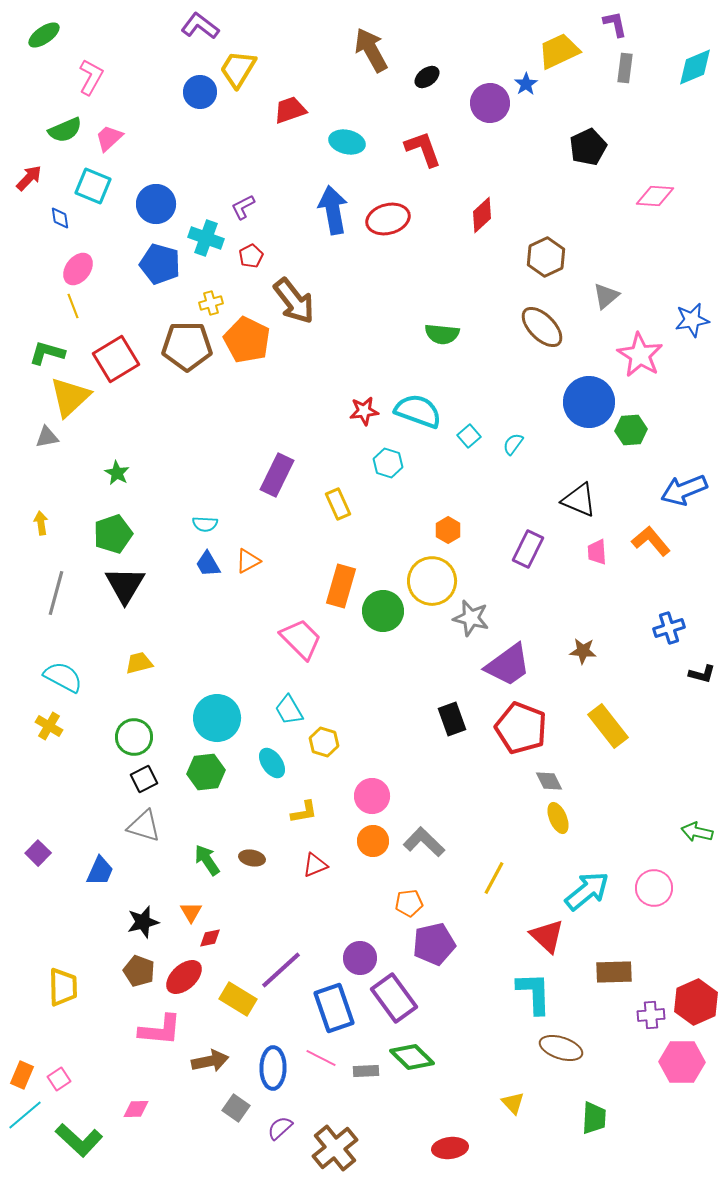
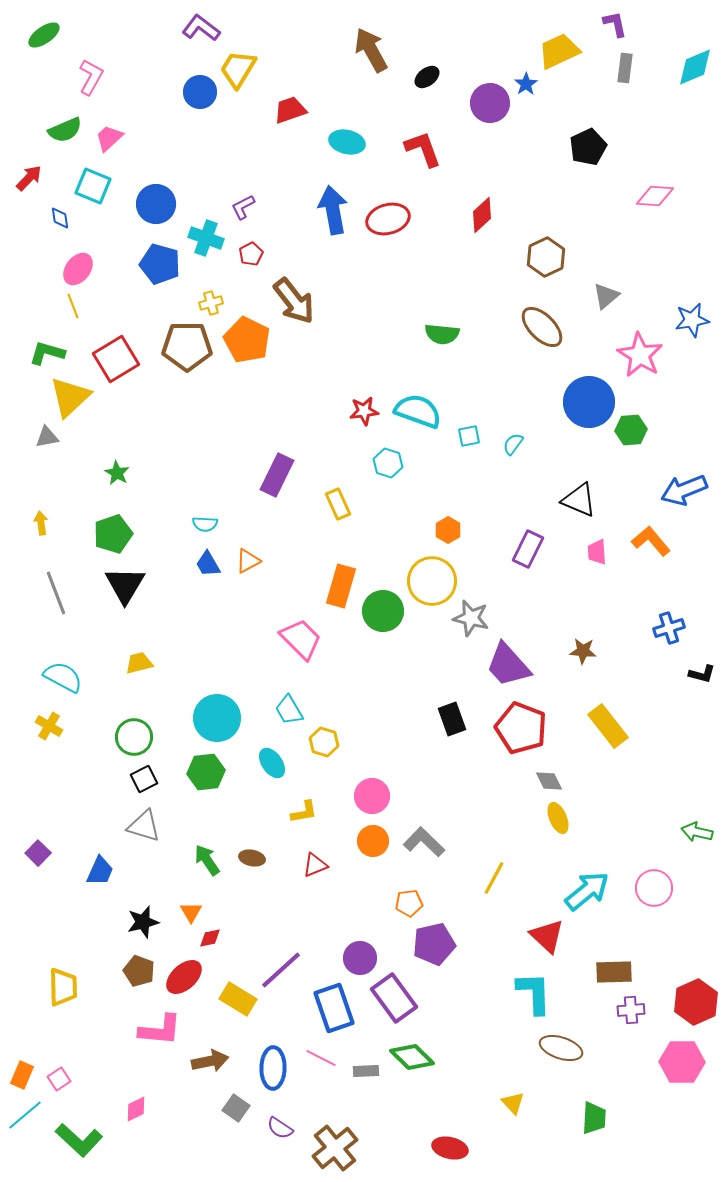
purple L-shape at (200, 26): moved 1 px right, 2 px down
red pentagon at (251, 256): moved 2 px up
cyan square at (469, 436): rotated 30 degrees clockwise
gray line at (56, 593): rotated 36 degrees counterclockwise
purple trapezoid at (508, 665): rotated 84 degrees clockwise
purple cross at (651, 1015): moved 20 px left, 5 px up
pink diamond at (136, 1109): rotated 24 degrees counterclockwise
purple semicircle at (280, 1128): rotated 104 degrees counterclockwise
red ellipse at (450, 1148): rotated 20 degrees clockwise
